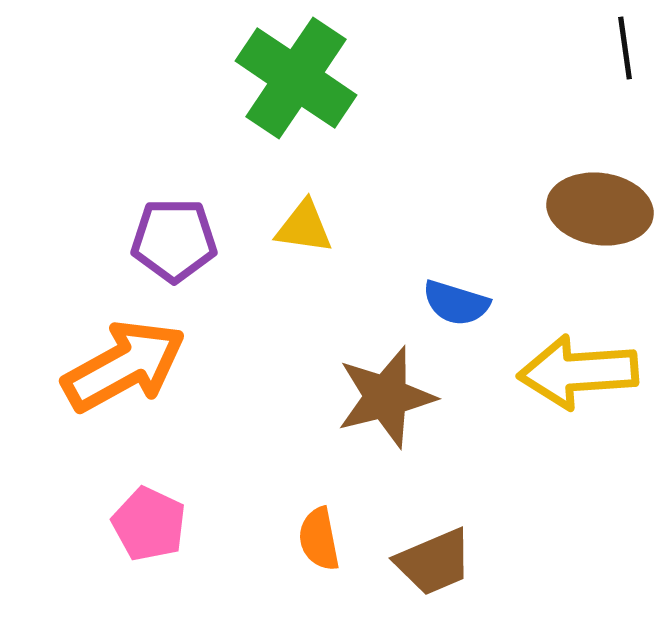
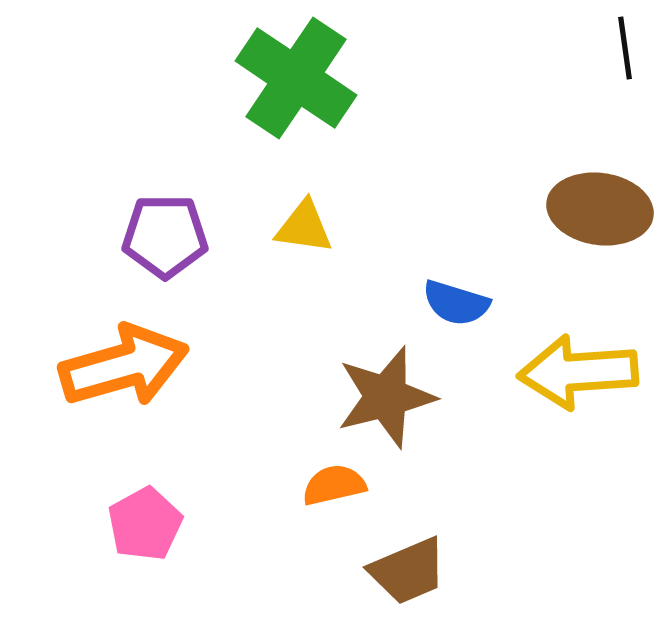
purple pentagon: moved 9 px left, 4 px up
orange arrow: rotated 13 degrees clockwise
pink pentagon: moved 4 px left; rotated 18 degrees clockwise
orange semicircle: moved 15 px right, 54 px up; rotated 88 degrees clockwise
brown trapezoid: moved 26 px left, 9 px down
